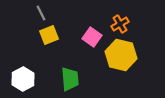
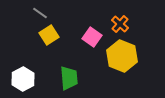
gray line: moved 1 px left; rotated 28 degrees counterclockwise
orange cross: rotated 18 degrees counterclockwise
yellow square: rotated 12 degrees counterclockwise
yellow hexagon: moved 1 px right, 1 px down; rotated 8 degrees clockwise
green trapezoid: moved 1 px left, 1 px up
